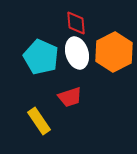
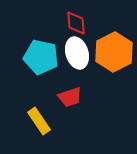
cyan pentagon: rotated 12 degrees counterclockwise
